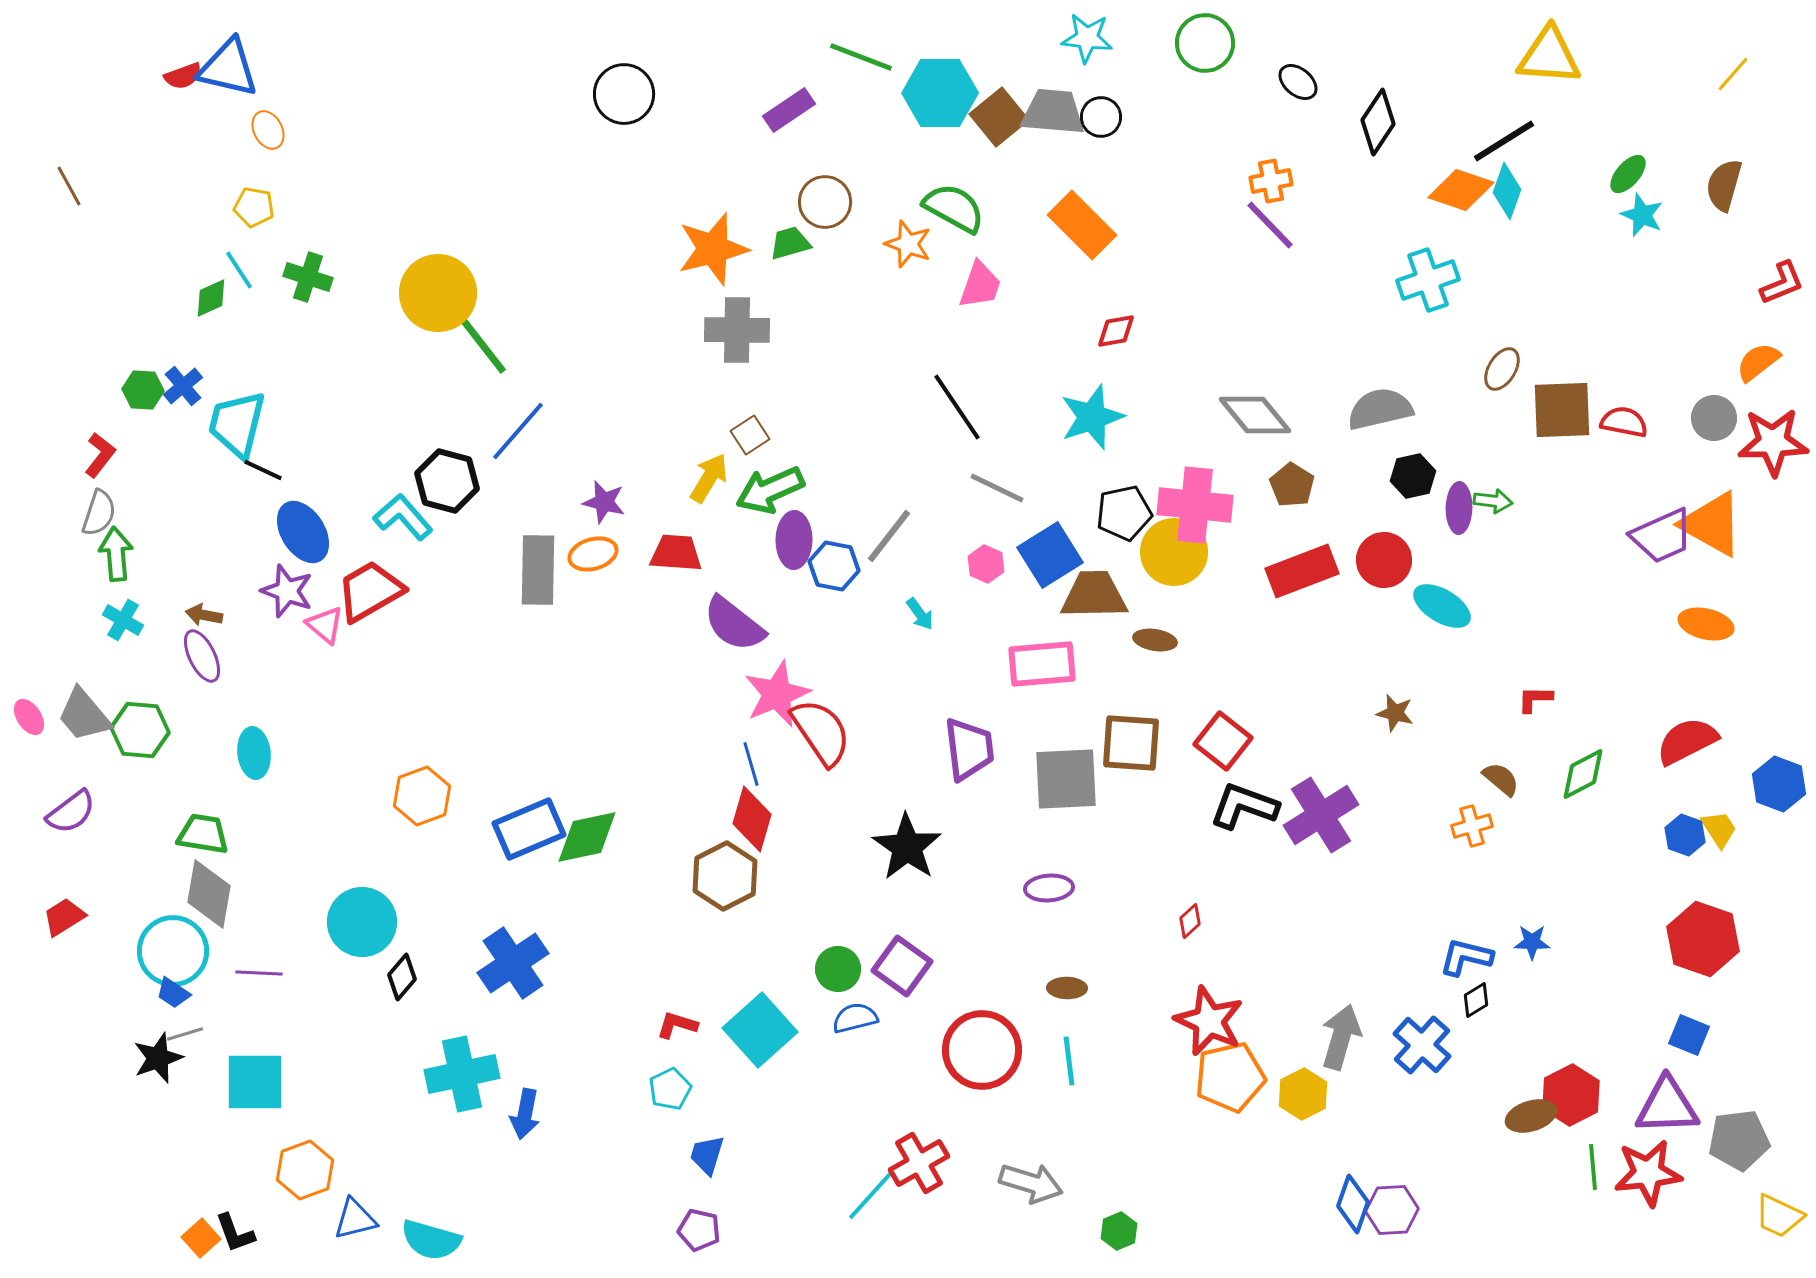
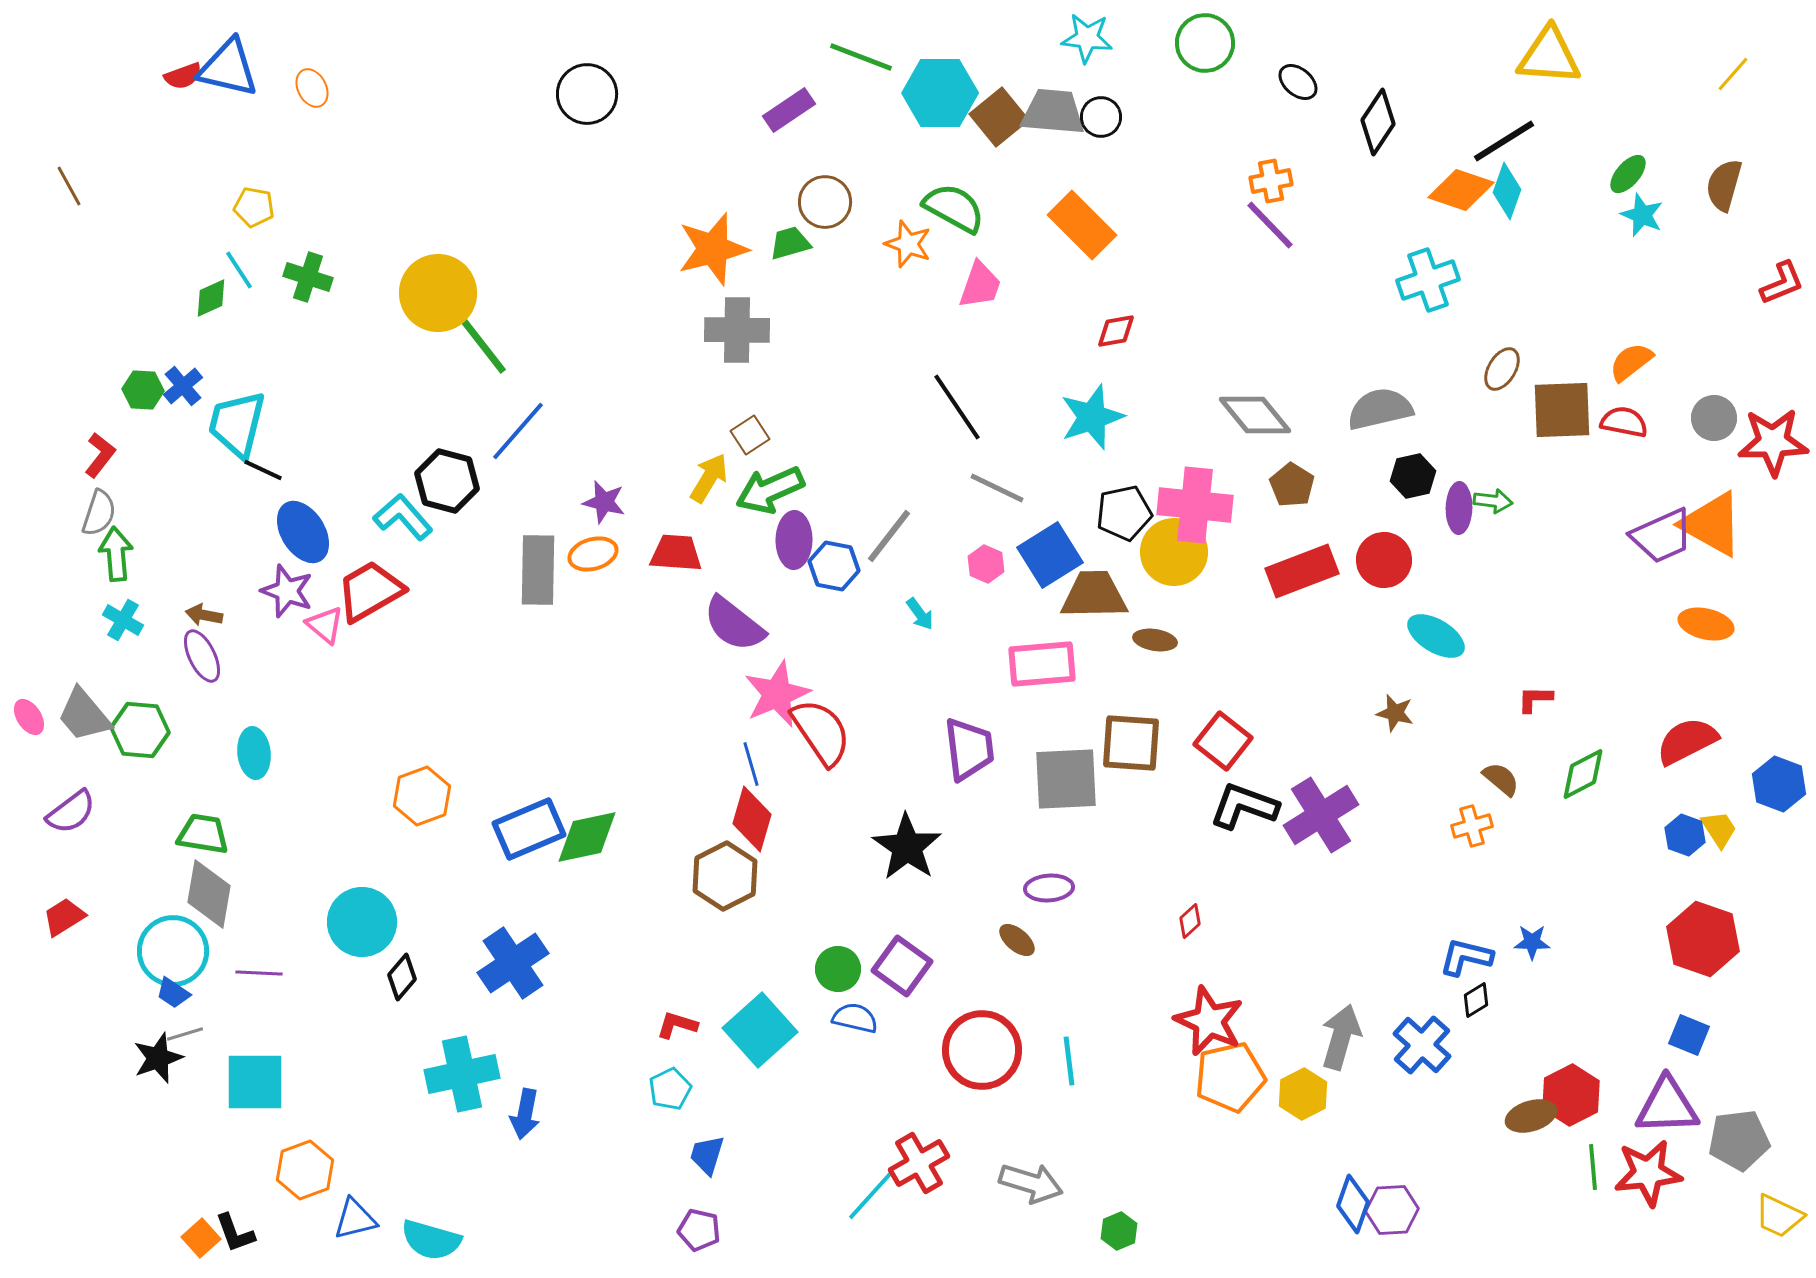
black circle at (624, 94): moved 37 px left
orange ellipse at (268, 130): moved 44 px right, 42 px up
orange semicircle at (1758, 362): moved 127 px left
cyan ellipse at (1442, 606): moved 6 px left, 30 px down
brown ellipse at (1067, 988): moved 50 px left, 48 px up; rotated 39 degrees clockwise
blue semicircle at (855, 1018): rotated 27 degrees clockwise
